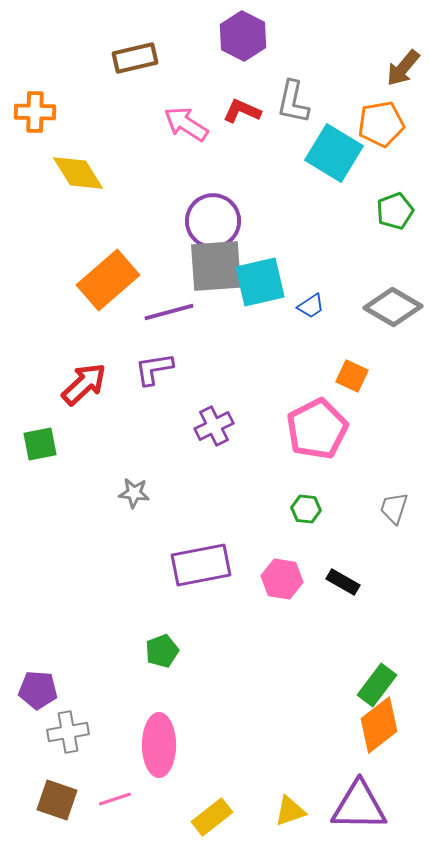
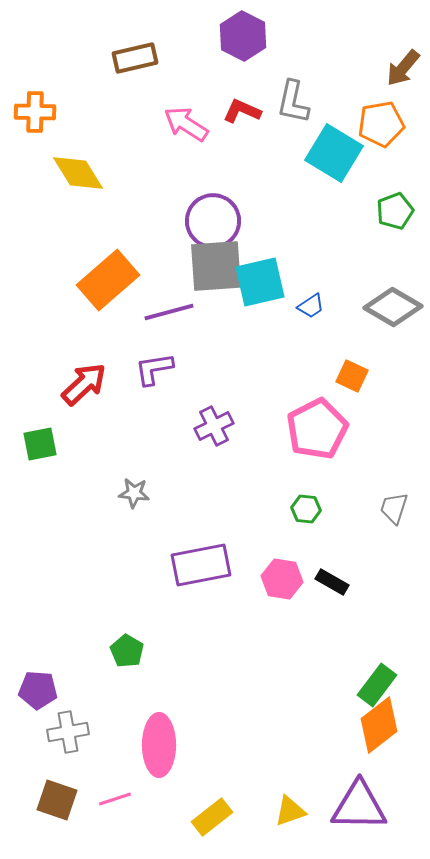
black rectangle at (343, 582): moved 11 px left
green pentagon at (162, 651): moved 35 px left; rotated 20 degrees counterclockwise
